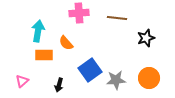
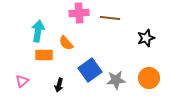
brown line: moved 7 px left
